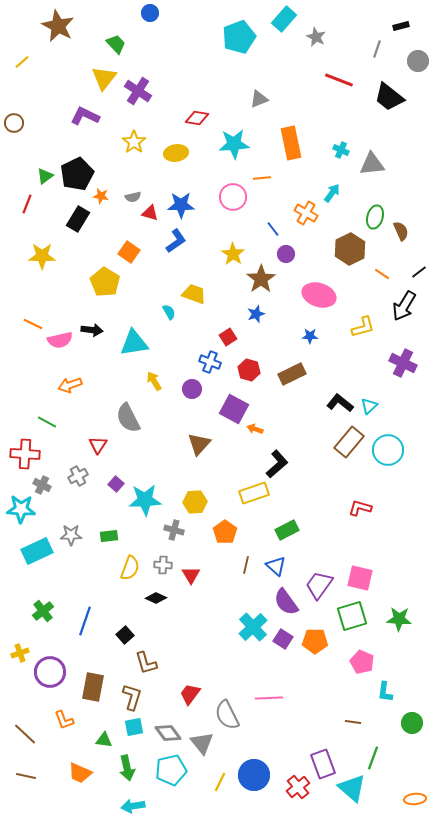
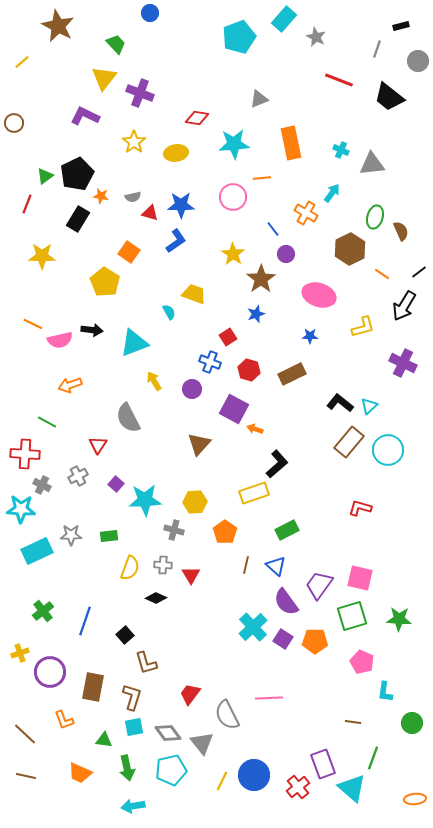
purple cross at (138, 91): moved 2 px right, 2 px down; rotated 12 degrees counterclockwise
cyan triangle at (134, 343): rotated 12 degrees counterclockwise
yellow line at (220, 782): moved 2 px right, 1 px up
